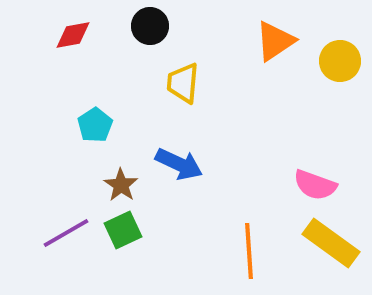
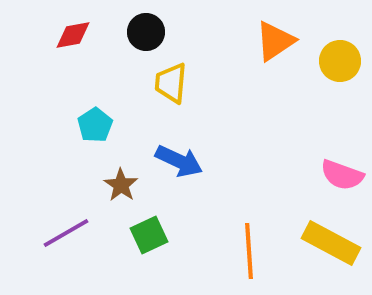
black circle: moved 4 px left, 6 px down
yellow trapezoid: moved 12 px left
blue arrow: moved 3 px up
pink semicircle: moved 27 px right, 10 px up
green square: moved 26 px right, 5 px down
yellow rectangle: rotated 8 degrees counterclockwise
